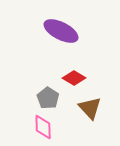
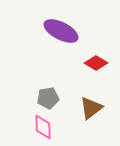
red diamond: moved 22 px right, 15 px up
gray pentagon: rotated 30 degrees clockwise
brown triangle: moved 1 px right; rotated 35 degrees clockwise
